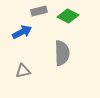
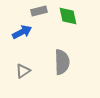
green diamond: rotated 50 degrees clockwise
gray semicircle: moved 9 px down
gray triangle: rotated 21 degrees counterclockwise
